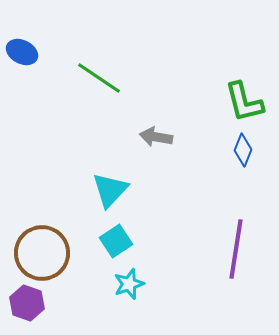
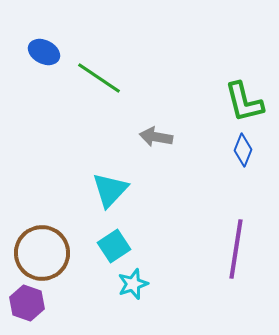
blue ellipse: moved 22 px right
cyan square: moved 2 px left, 5 px down
cyan star: moved 4 px right
